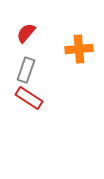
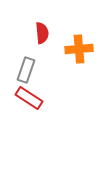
red semicircle: moved 16 px right; rotated 135 degrees clockwise
